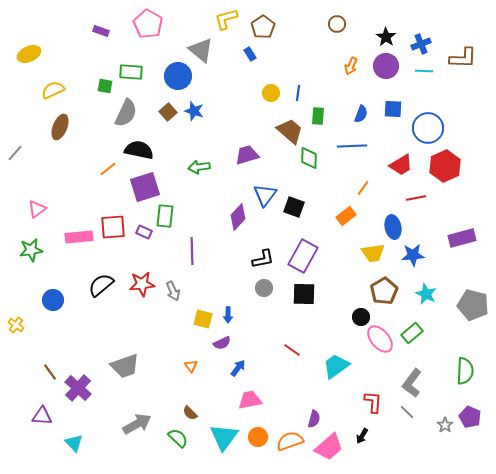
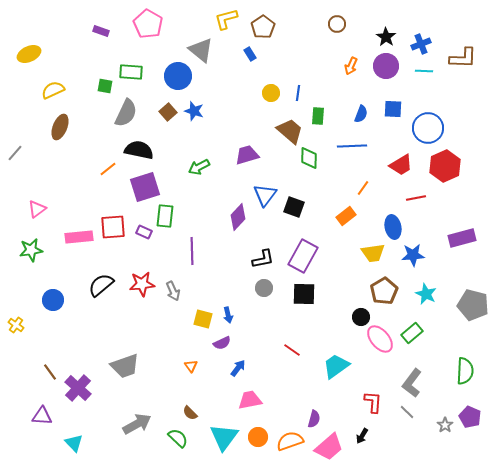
green arrow at (199, 167): rotated 20 degrees counterclockwise
blue arrow at (228, 315): rotated 14 degrees counterclockwise
